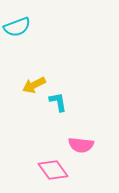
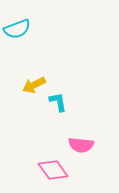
cyan semicircle: moved 2 px down
